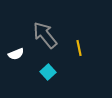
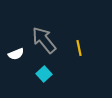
gray arrow: moved 1 px left, 5 px down
cyan square: moved 4 px left, 2 px down
